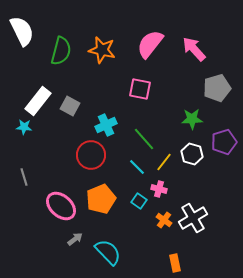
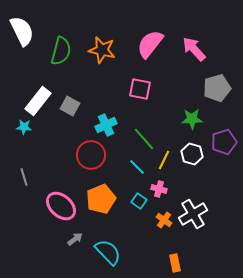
yellow line: moved 2 px up; rotated 12 degrees counterclockwise
white cross: moved 4 px up
